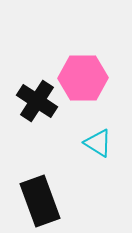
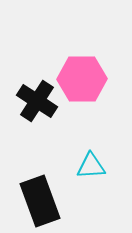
pink hexagon: moved 1 px left, 1 px down
cyan triangle: moved 7 px left, 23 px down; rotated 36 degrees counterclockwise
